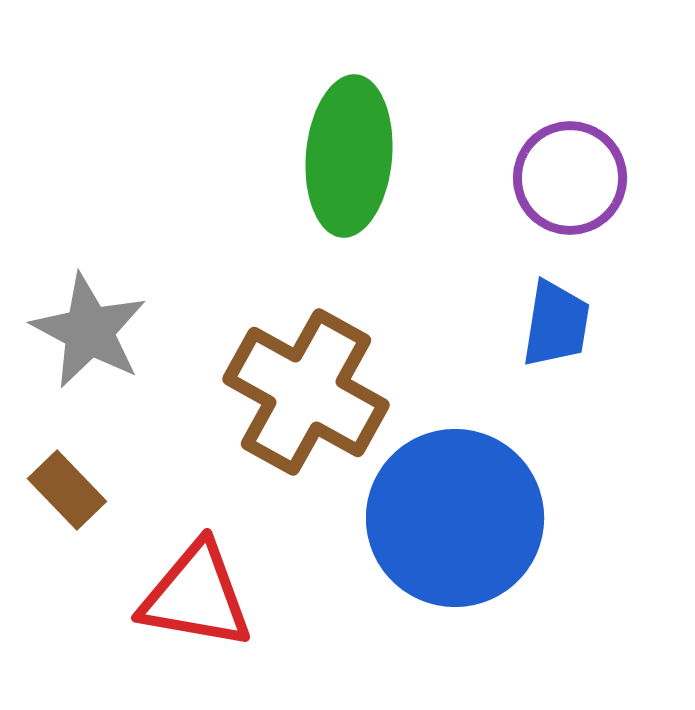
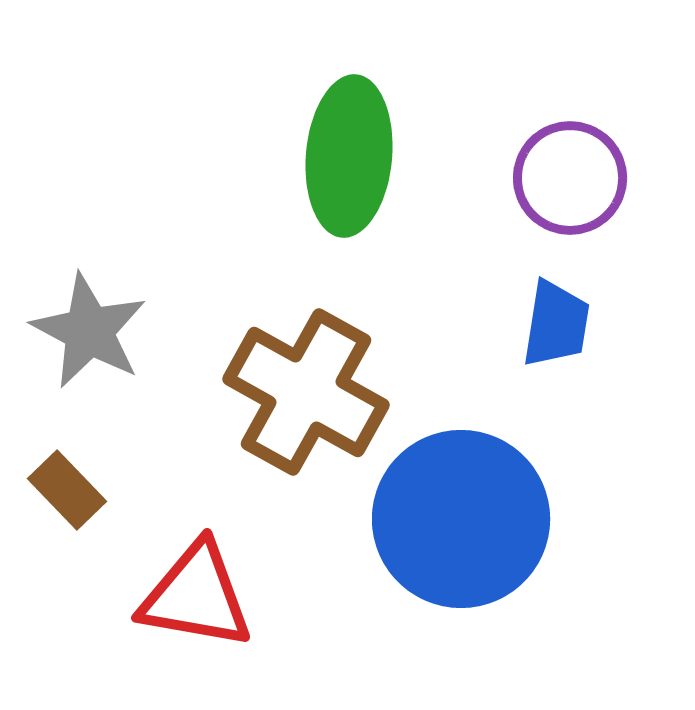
blue circle: moved 6 px right, 1 px down
